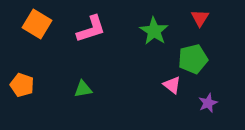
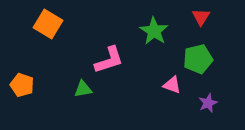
red triangle: moved 1 px right, 1 px up
orange square: moved 11 px right
pink L-shape: moved 18 px right, 31 px down
green pentagon: moved 5 px right
pink triangle: rotated 18 degrees counterclockwise
